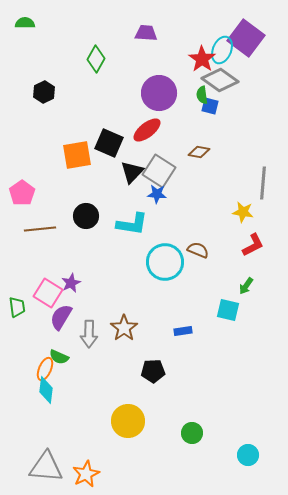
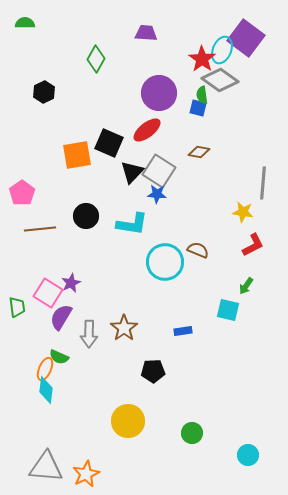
blue square at (210, 106): moved 12 px left, 2 px down
